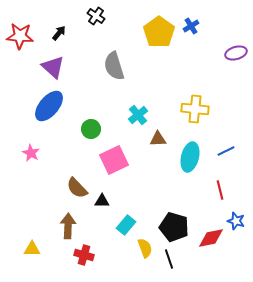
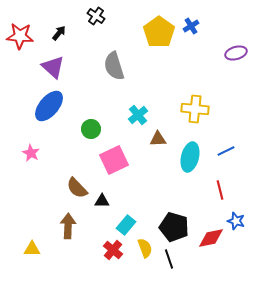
red cross: moved 29 px right, 5 px up; rotated 24 degrees clockwise
